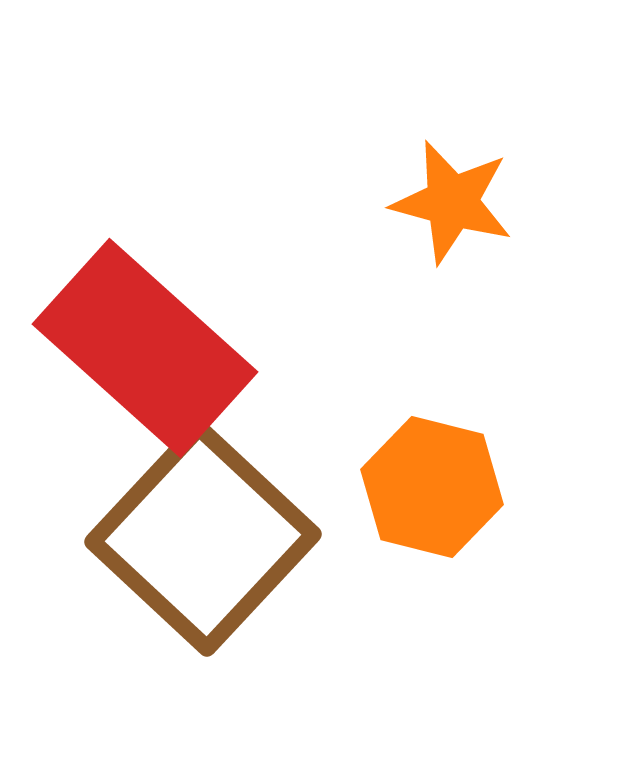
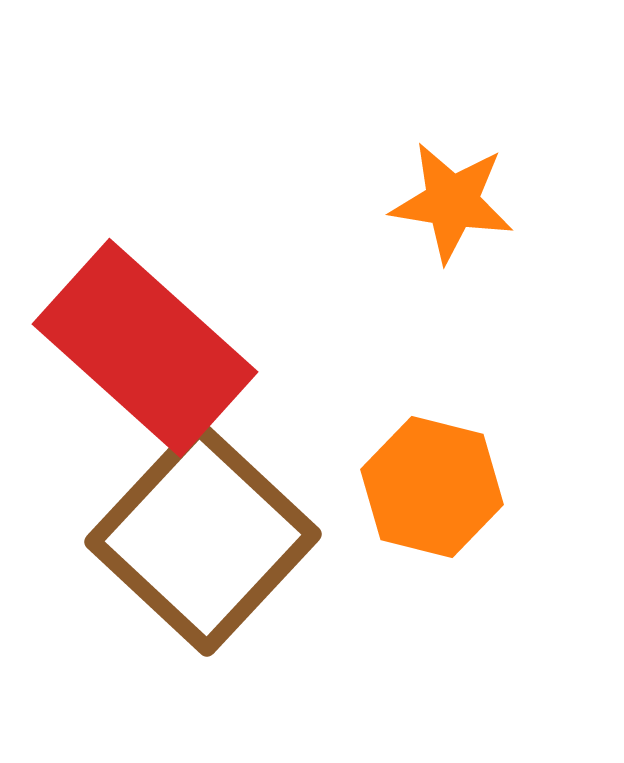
orange star: rotated 6 degrees counterclockwise
